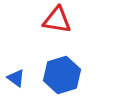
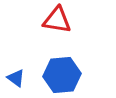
blue hexagon: rotated 12 degrees clockwise
